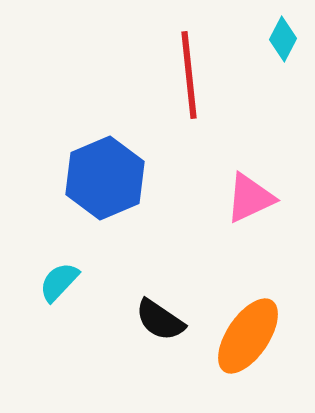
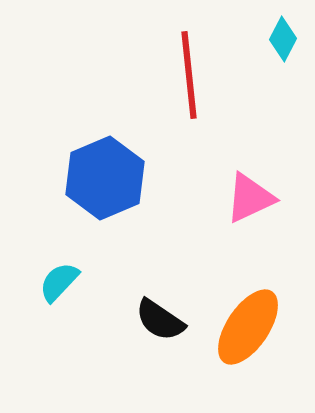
orange ellipse: moved 9 px up
